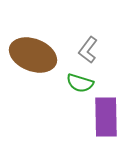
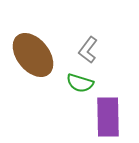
brown ellipse: rotated 30 degrees clockwise
purple rectangle: moved 2 px right
